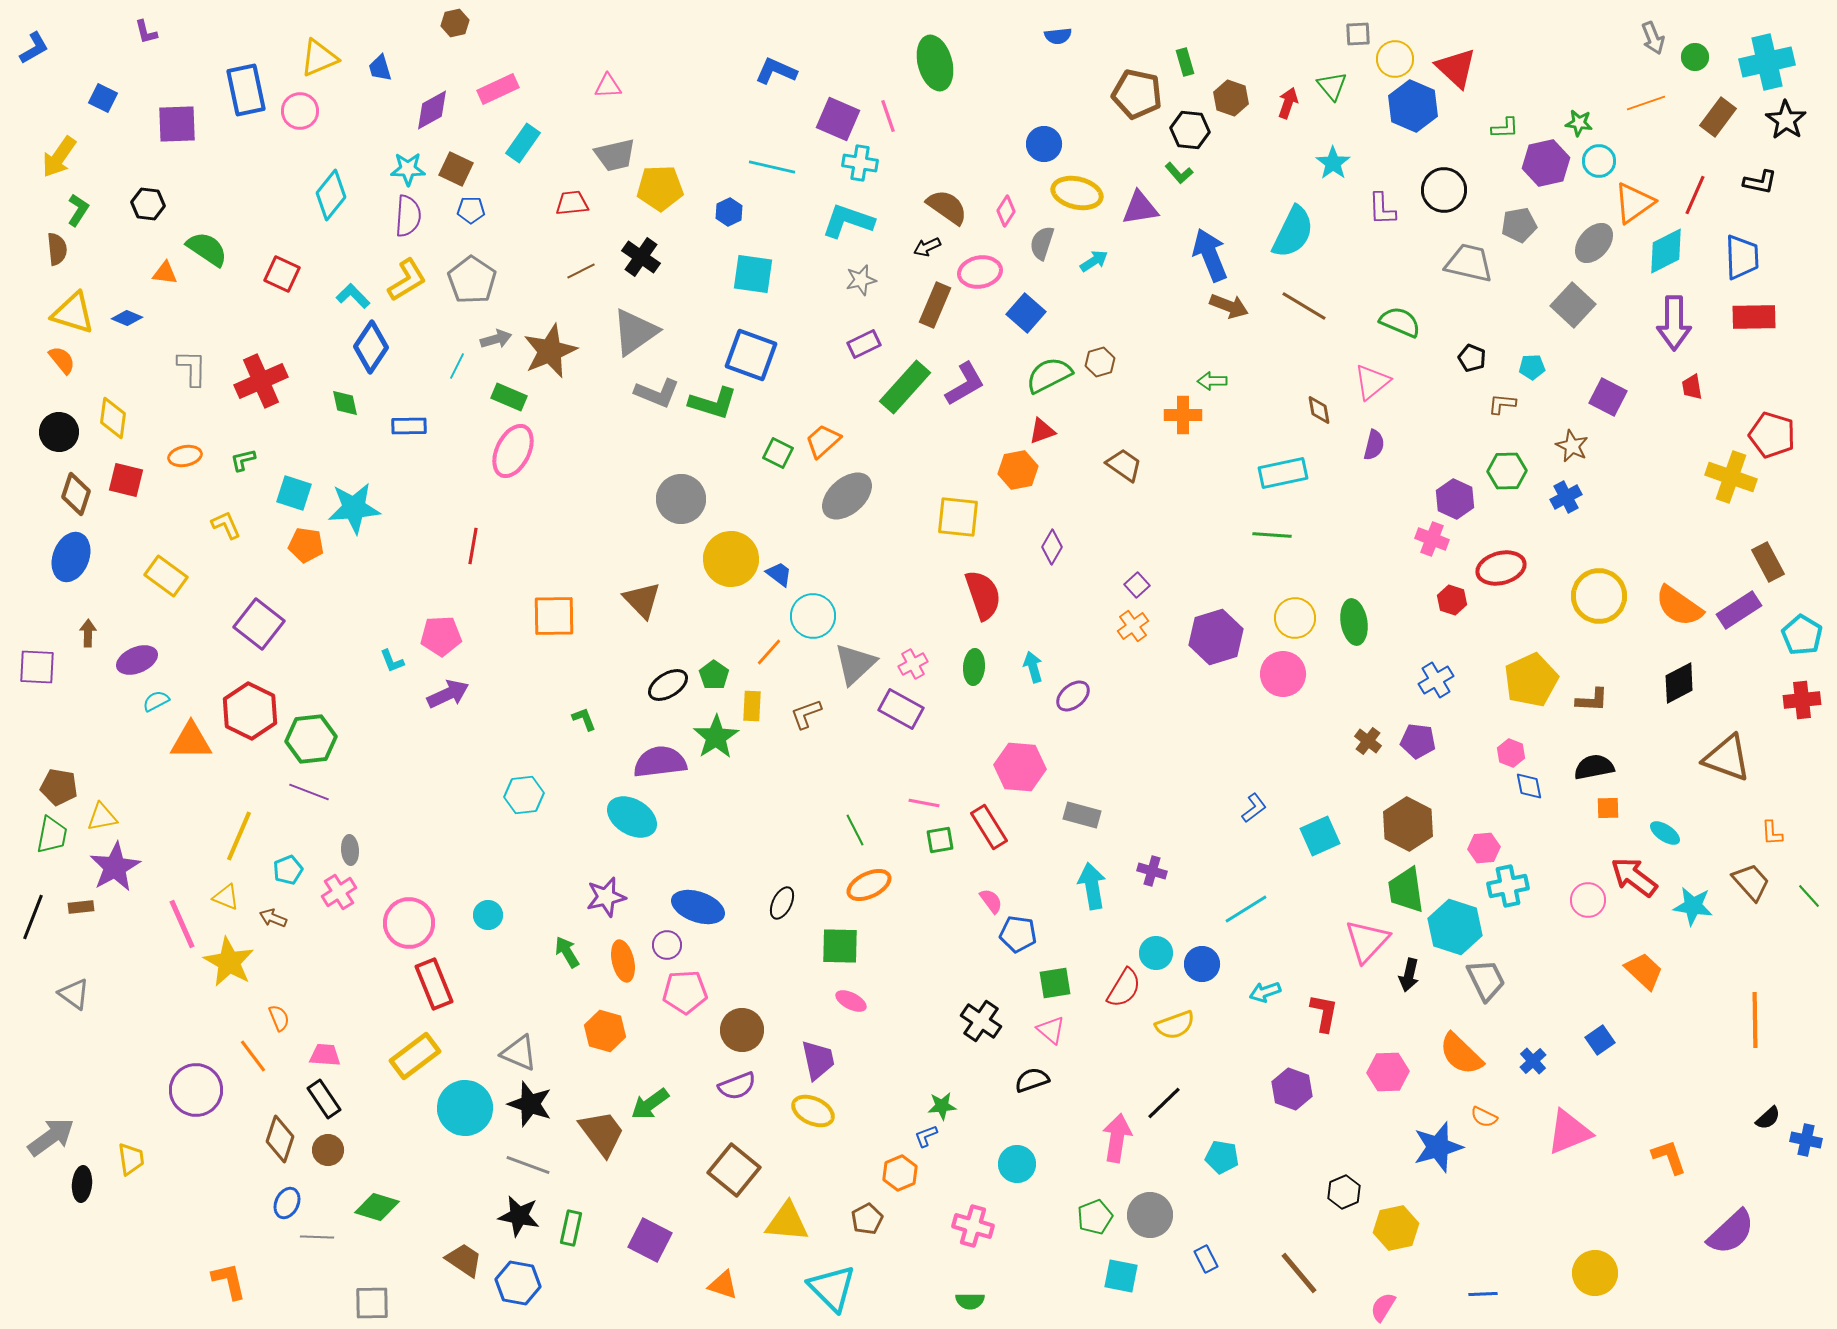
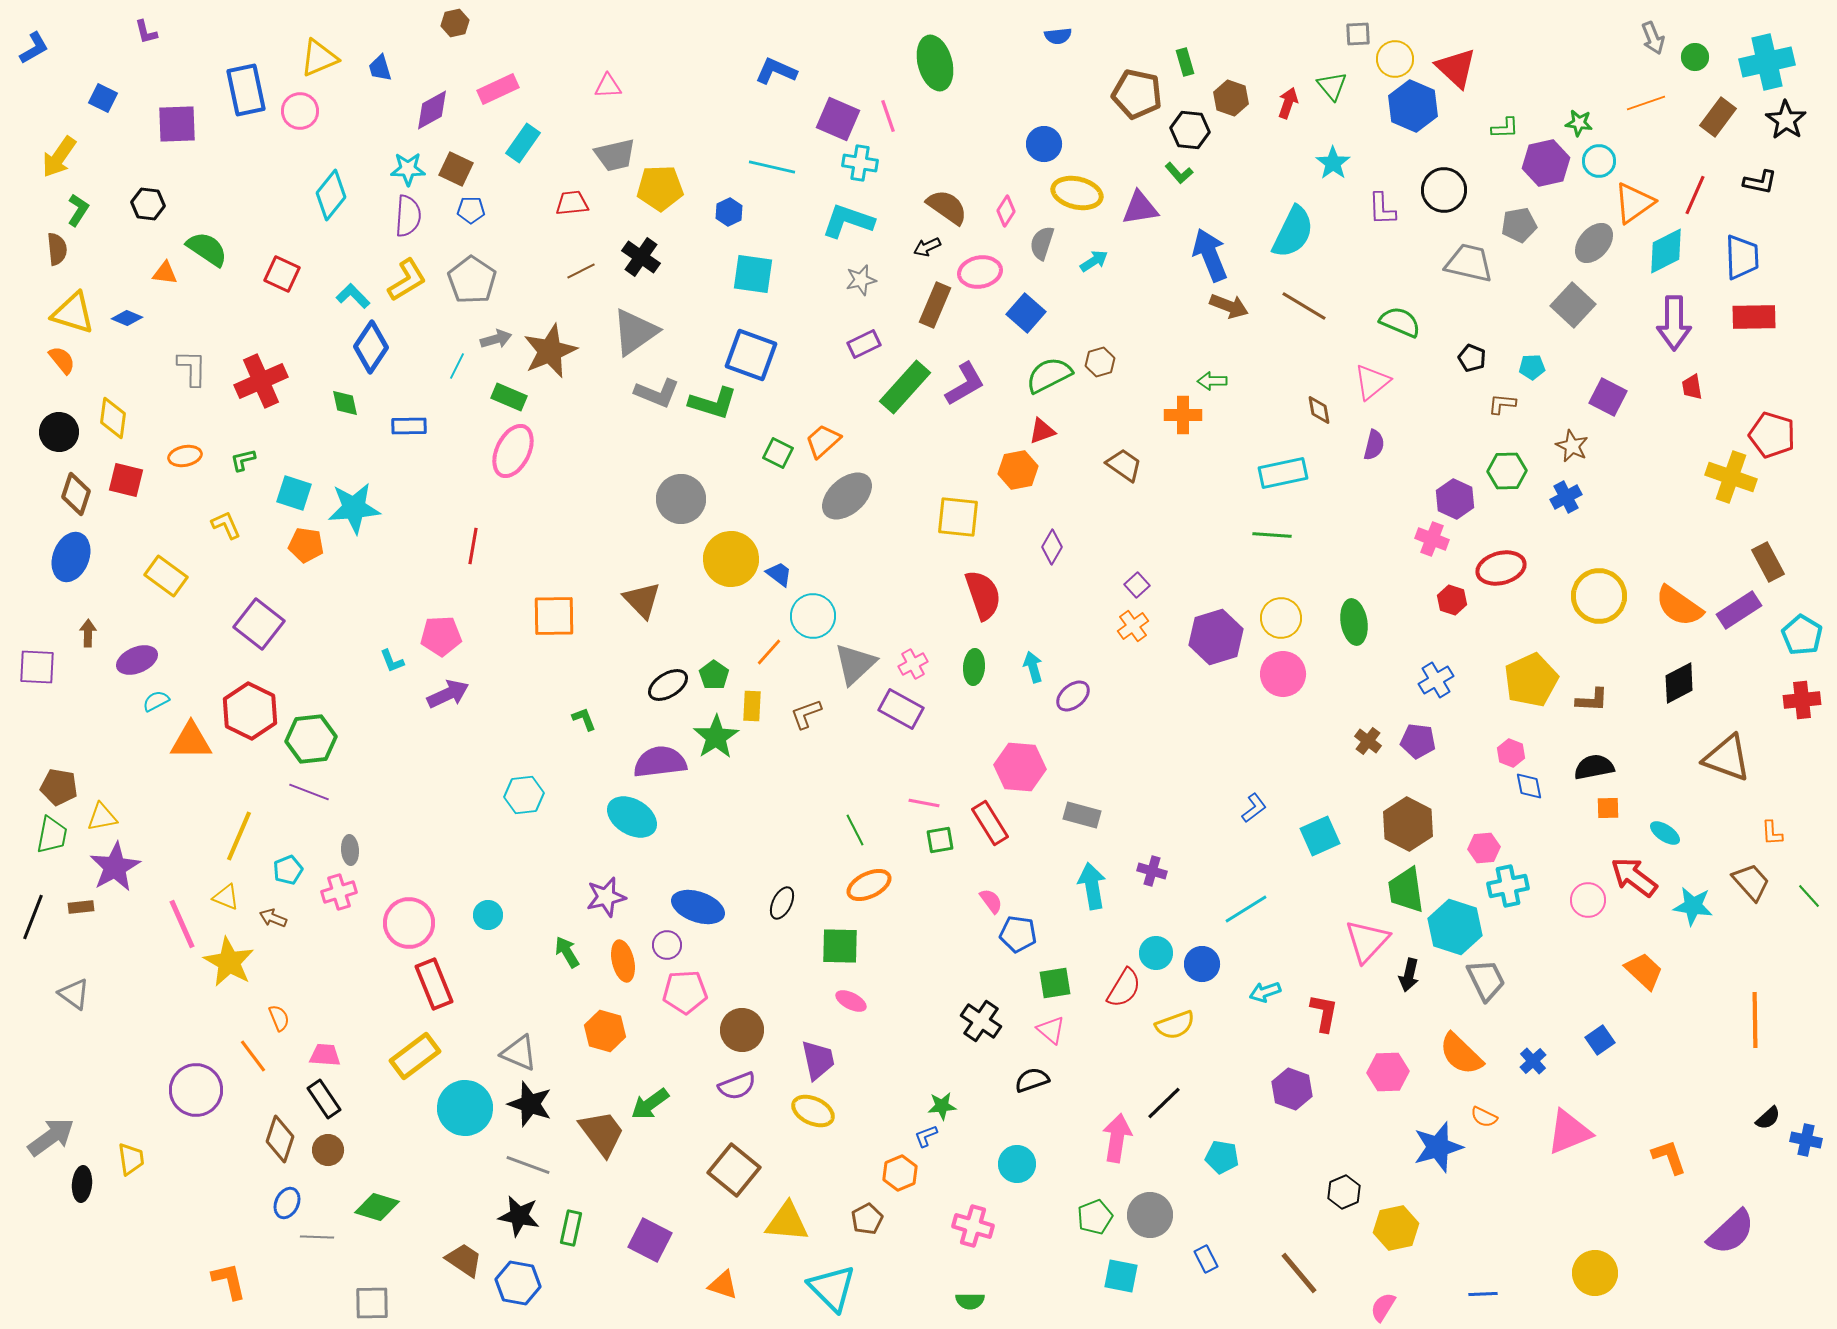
yellow circle at (1295, 618): moved 14 px left
red rectangle at (989, 827): moved 1 px right, 4 px up
pink cross at (339, 892): rotated 16 degrees clockwise
